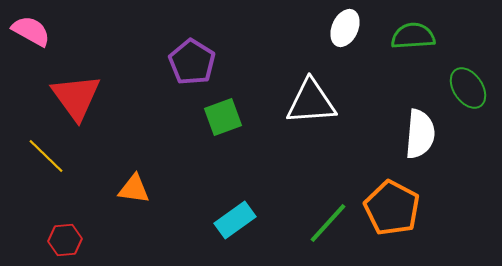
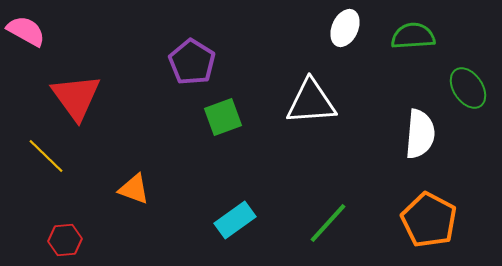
pink semicircle: moved 5 px left
orange triangle: rotated 12 degrees clockwise
orange pentagon: moved 37 px right, 12 px down
